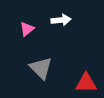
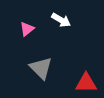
white arrow: rotated 36 degrees clockwise
